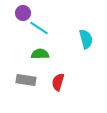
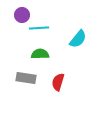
purple circle: moved 1 px left, 2 px down
cyan line: rotated 36 degrees counterclockwise
cyan semicircle: moved 8 px left; rotated 54 degrees clockwise
gray rectangle: moved 2 px up
